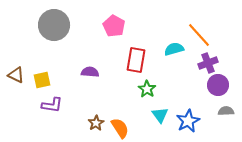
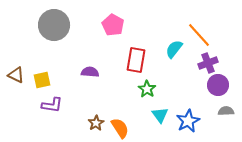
pink pentagon: moved 1 px left, 1 px up
cyan semicircle: rotated 36 degrees counterclockwise
